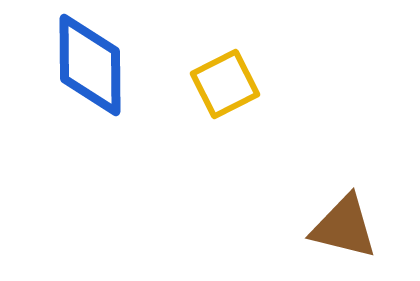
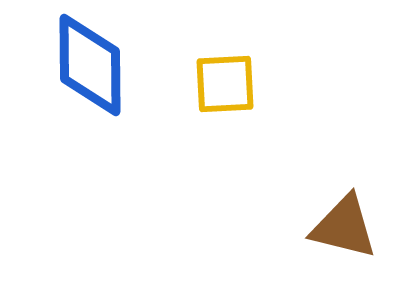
yellow square: rotated 24 degrees clockwise
